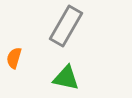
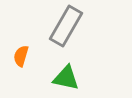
orange semicircle: moved 7 px right, 2 px up
